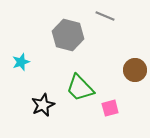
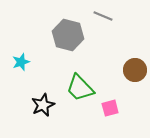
gray line: moved 2 px left
